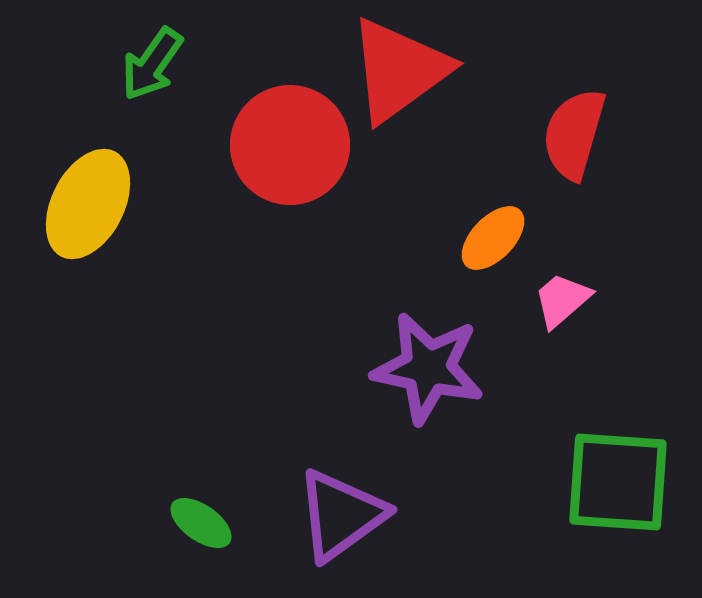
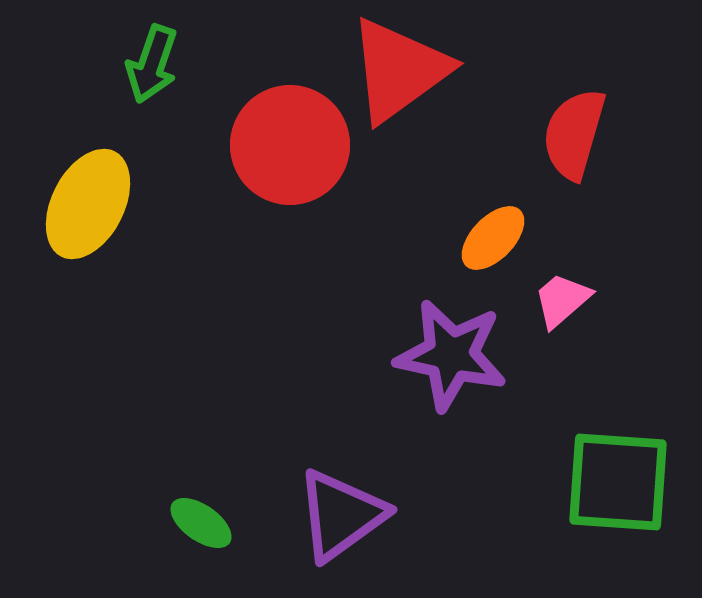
green arrow: rotated 16 degrees counterclockwise
purple star: moved 23 px right, 13 px up
